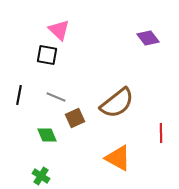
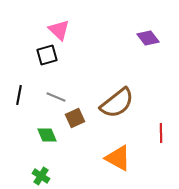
black square: rotated 25 degrees counterclockwise
